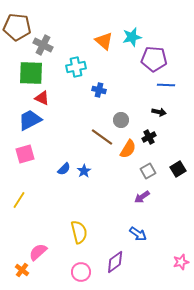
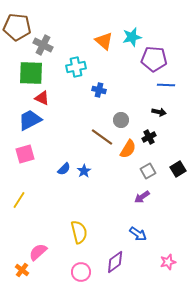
pink star: moved 13 px left
